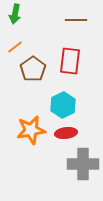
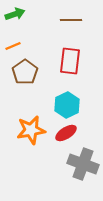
green arrow: rotated 120 degrees counterclockwise
brown line: moved 5 px left
orange line: moved 2 px left, 1 px up; rotated 14 degrees clockwise
brown pentagon: moved 8 px left, 3 px down
cyan hexagon: moved 4 px right
red ellipse: rotated 25 degrees counterclockwise
gray cross: rotated 20 degrees clockwise
